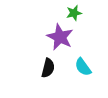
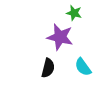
green star: rotated 28 degrees clockwise
purple star: rotated 12 degrees counterclockwise
